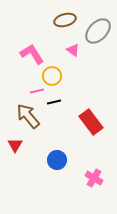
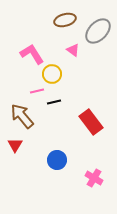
yellow circle: moved 2 px up
brown arrow: moved 6 px left
